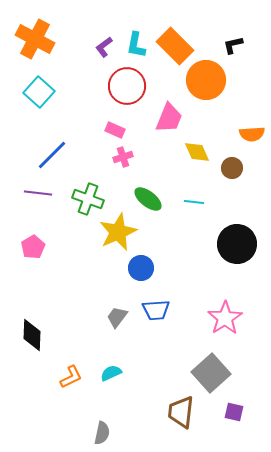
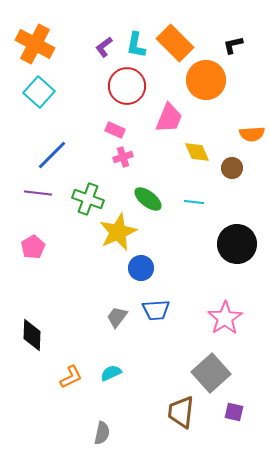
orange cross: moved 5 px down
orange rectangle: moved 3 px up
